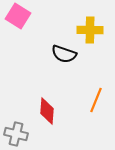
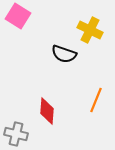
yellow cross: rotated 25 degrees clockwise
